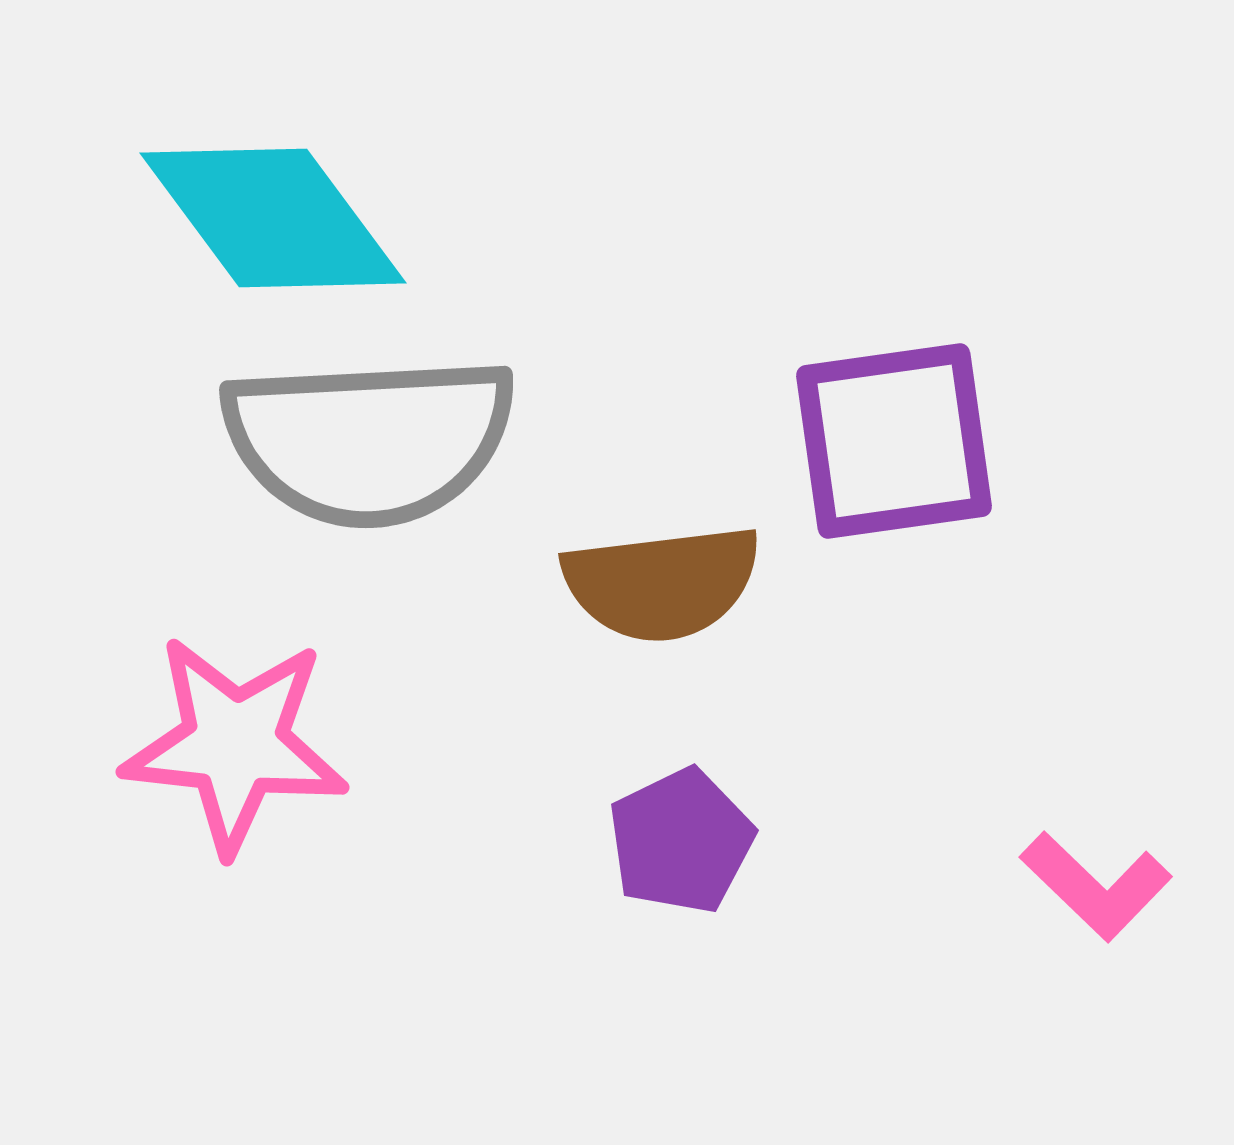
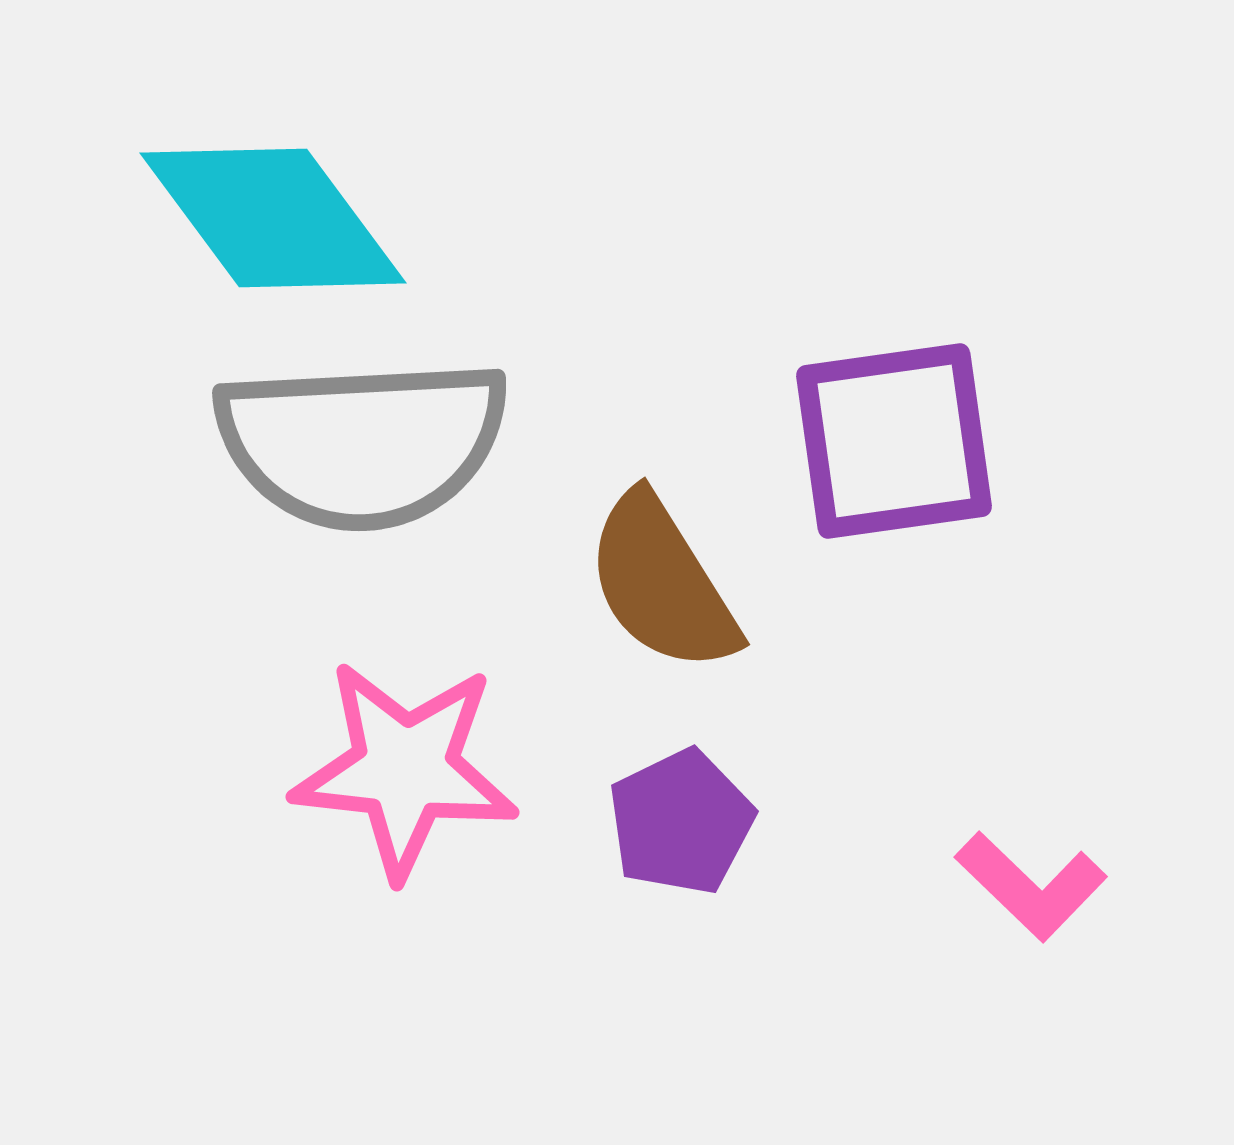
gray semicircle: moved 7 px left, 3 px down
brown semicircle: rotated 65 degrees clockwise
pink star: moved 170 px right, 25 px down
purple pentagon: moved 19 px up
pink L-shape: moved 65 px left
